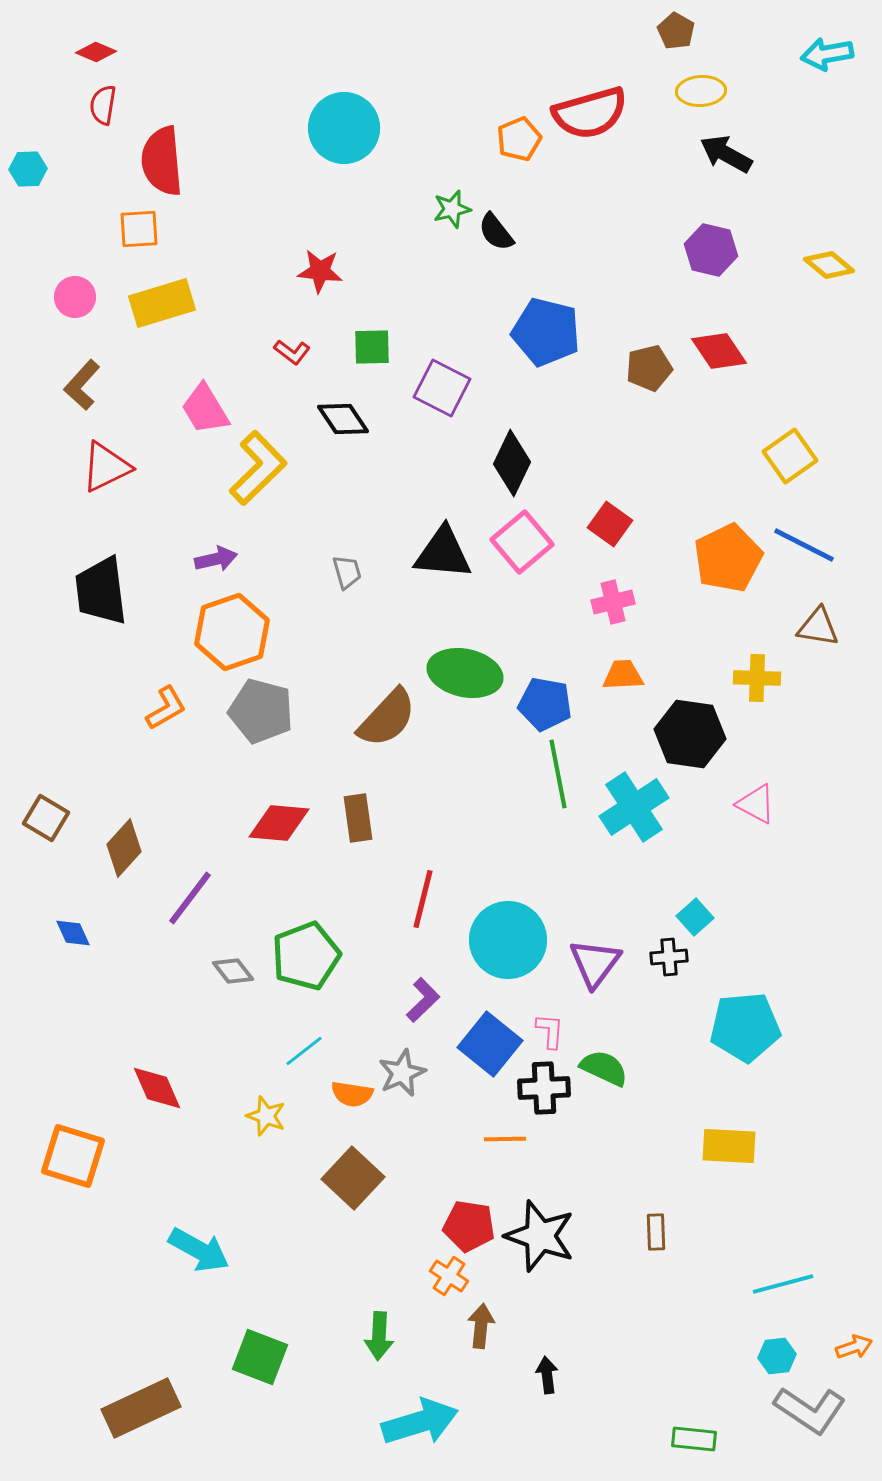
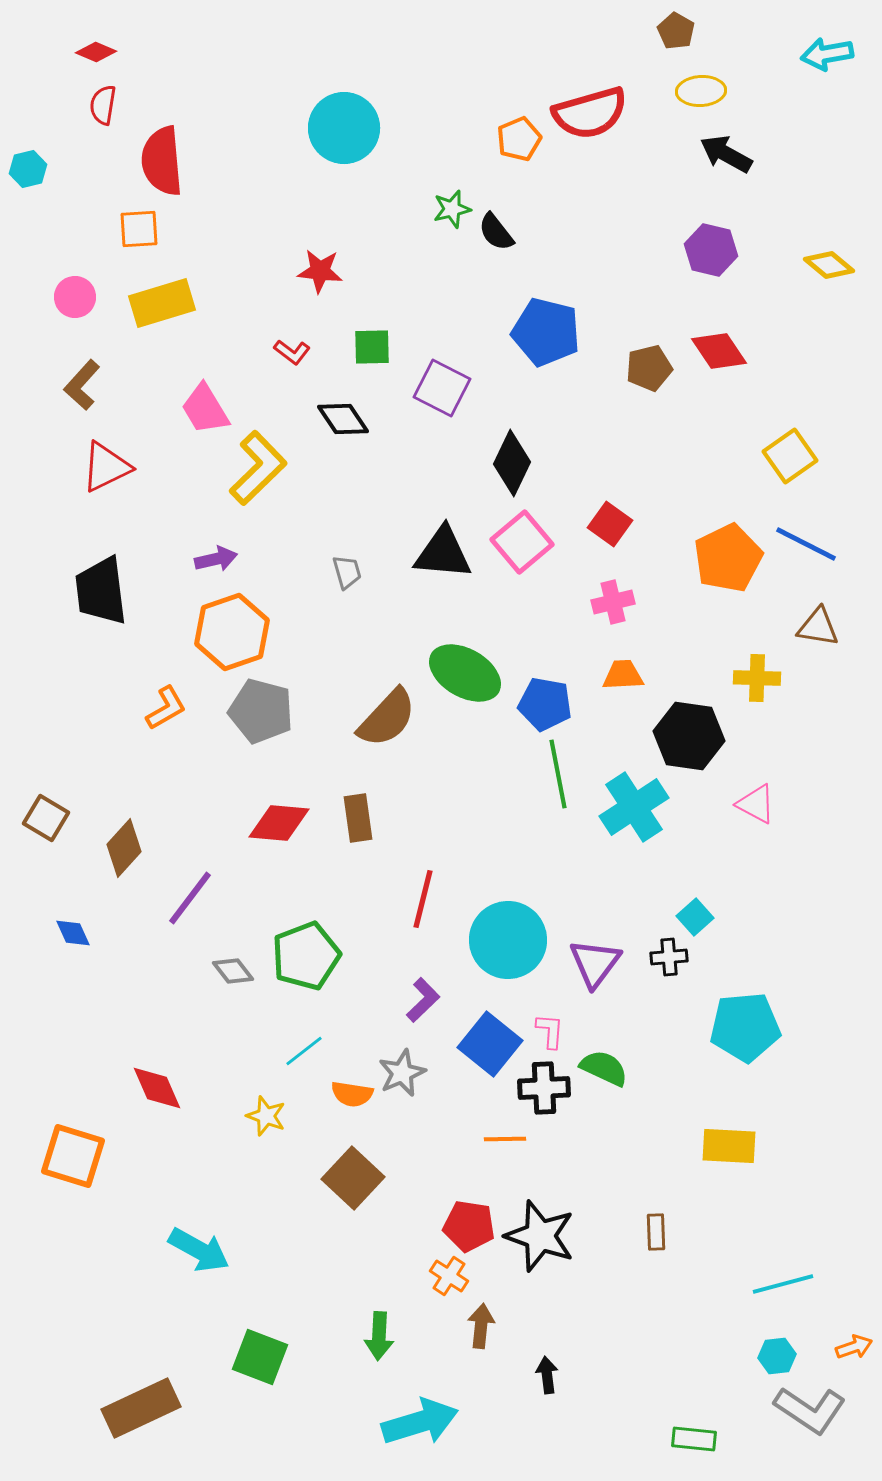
cyan hexagon at (28, 169): rotated 12 degrees counterclockwise
blue line at (804, 545): moved 2 px right, 1 px up
green ellipse at (465, 673): rotated 18 degrees clockwise
black hexagon at (690, 734): moved 1 px left, 2 px down
